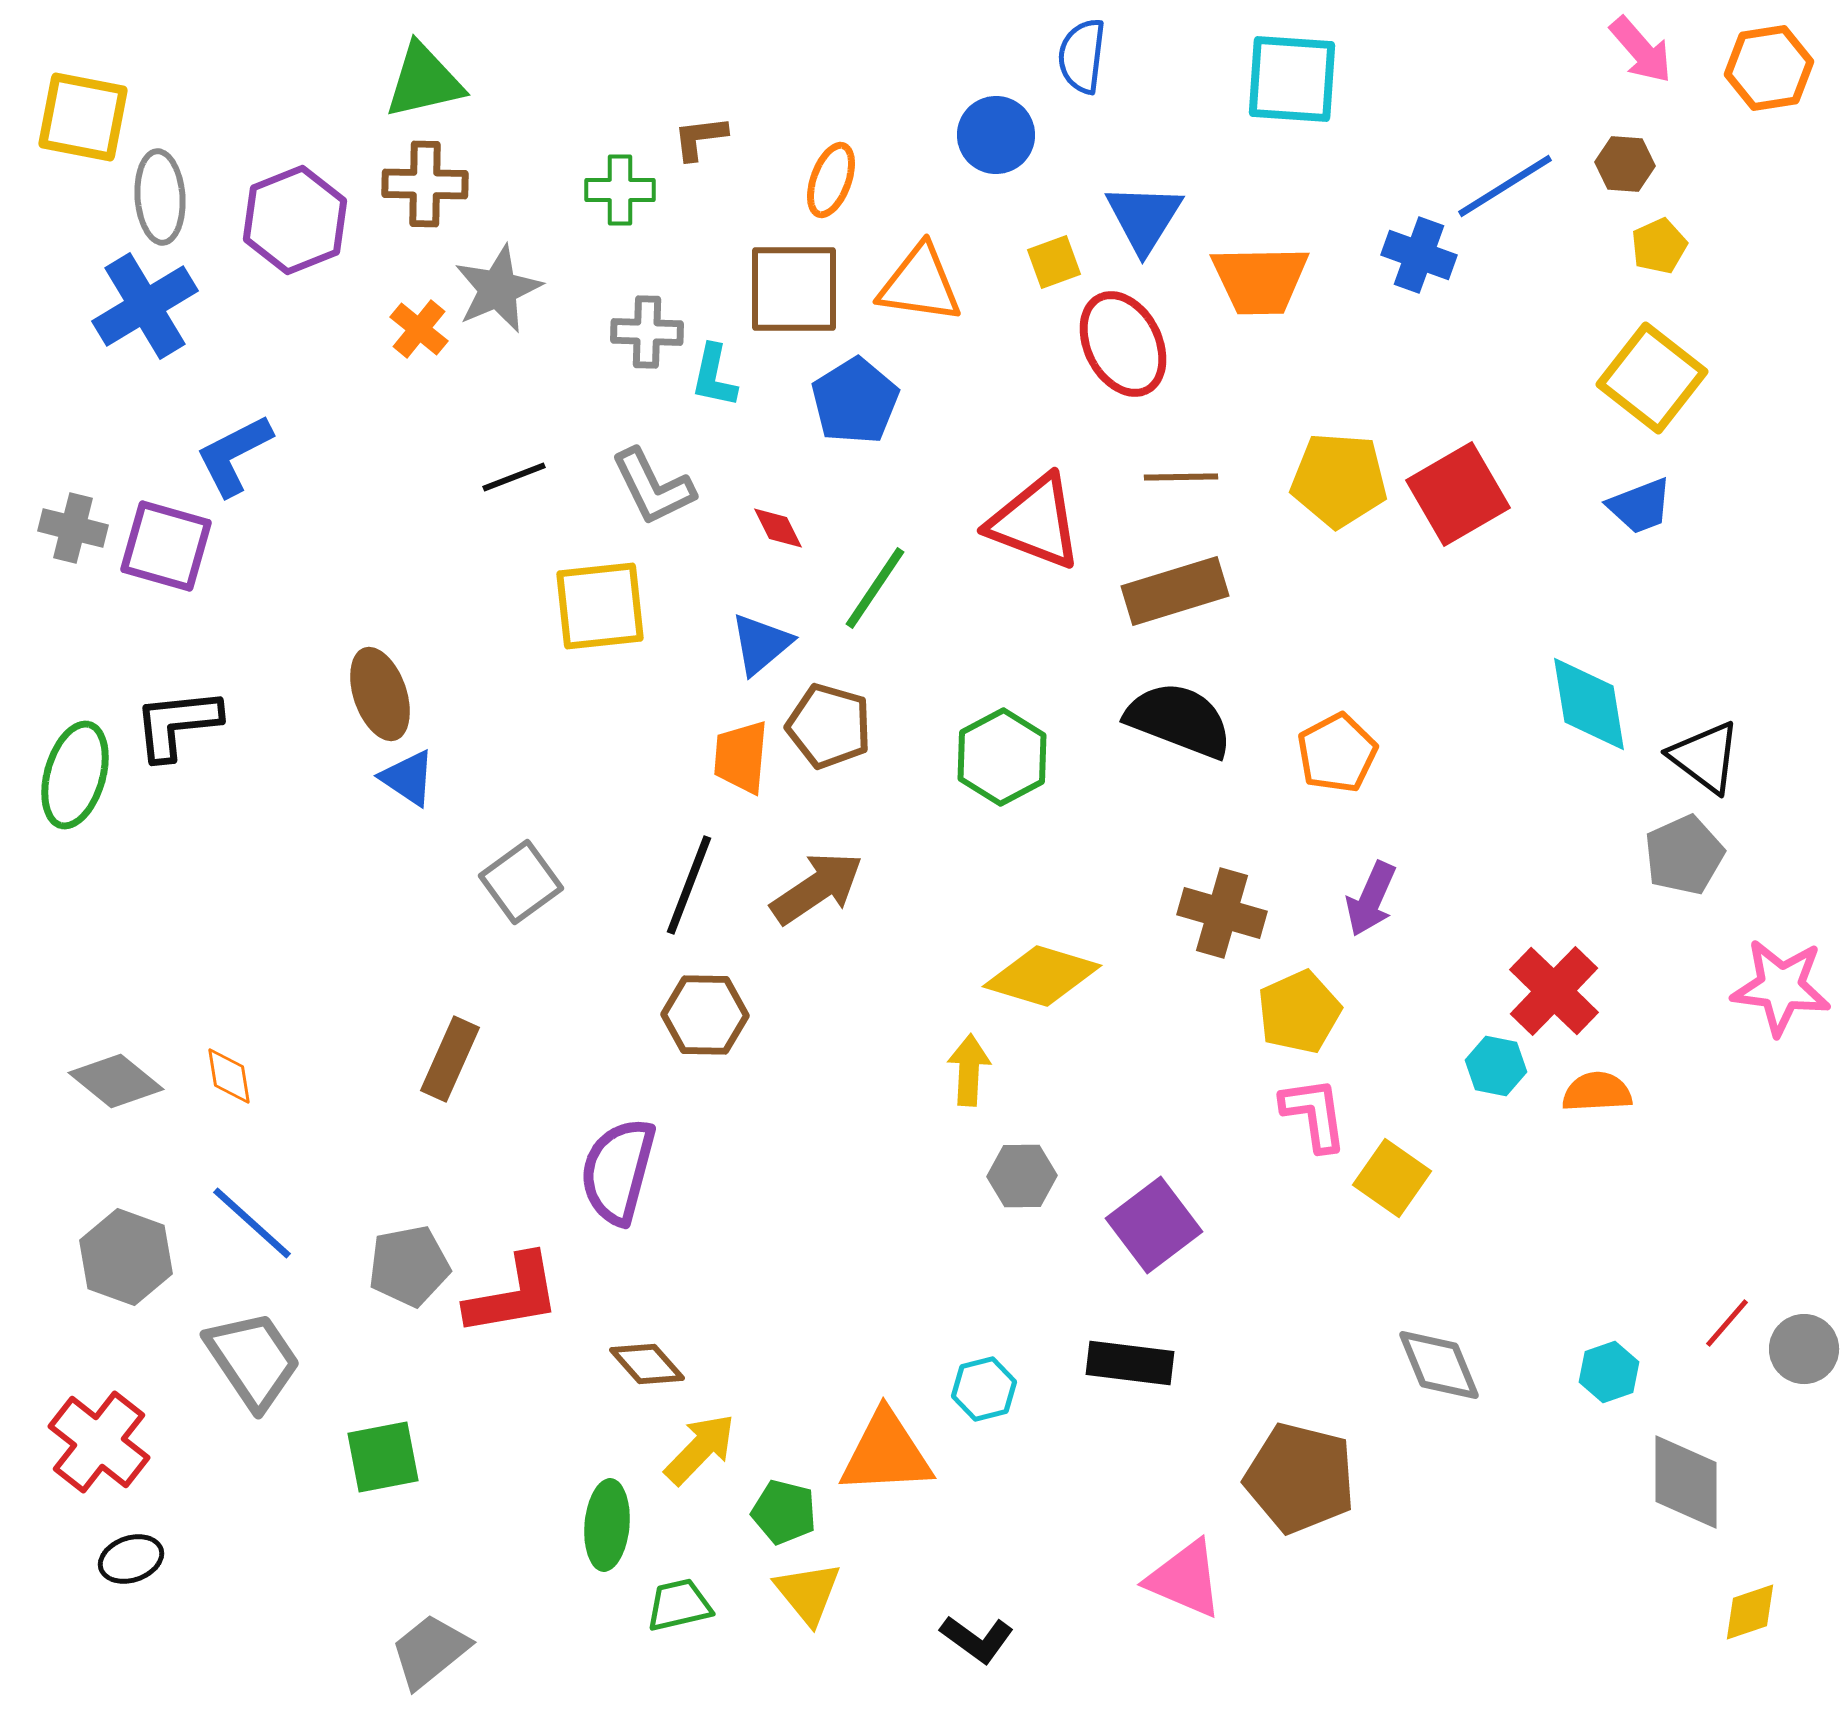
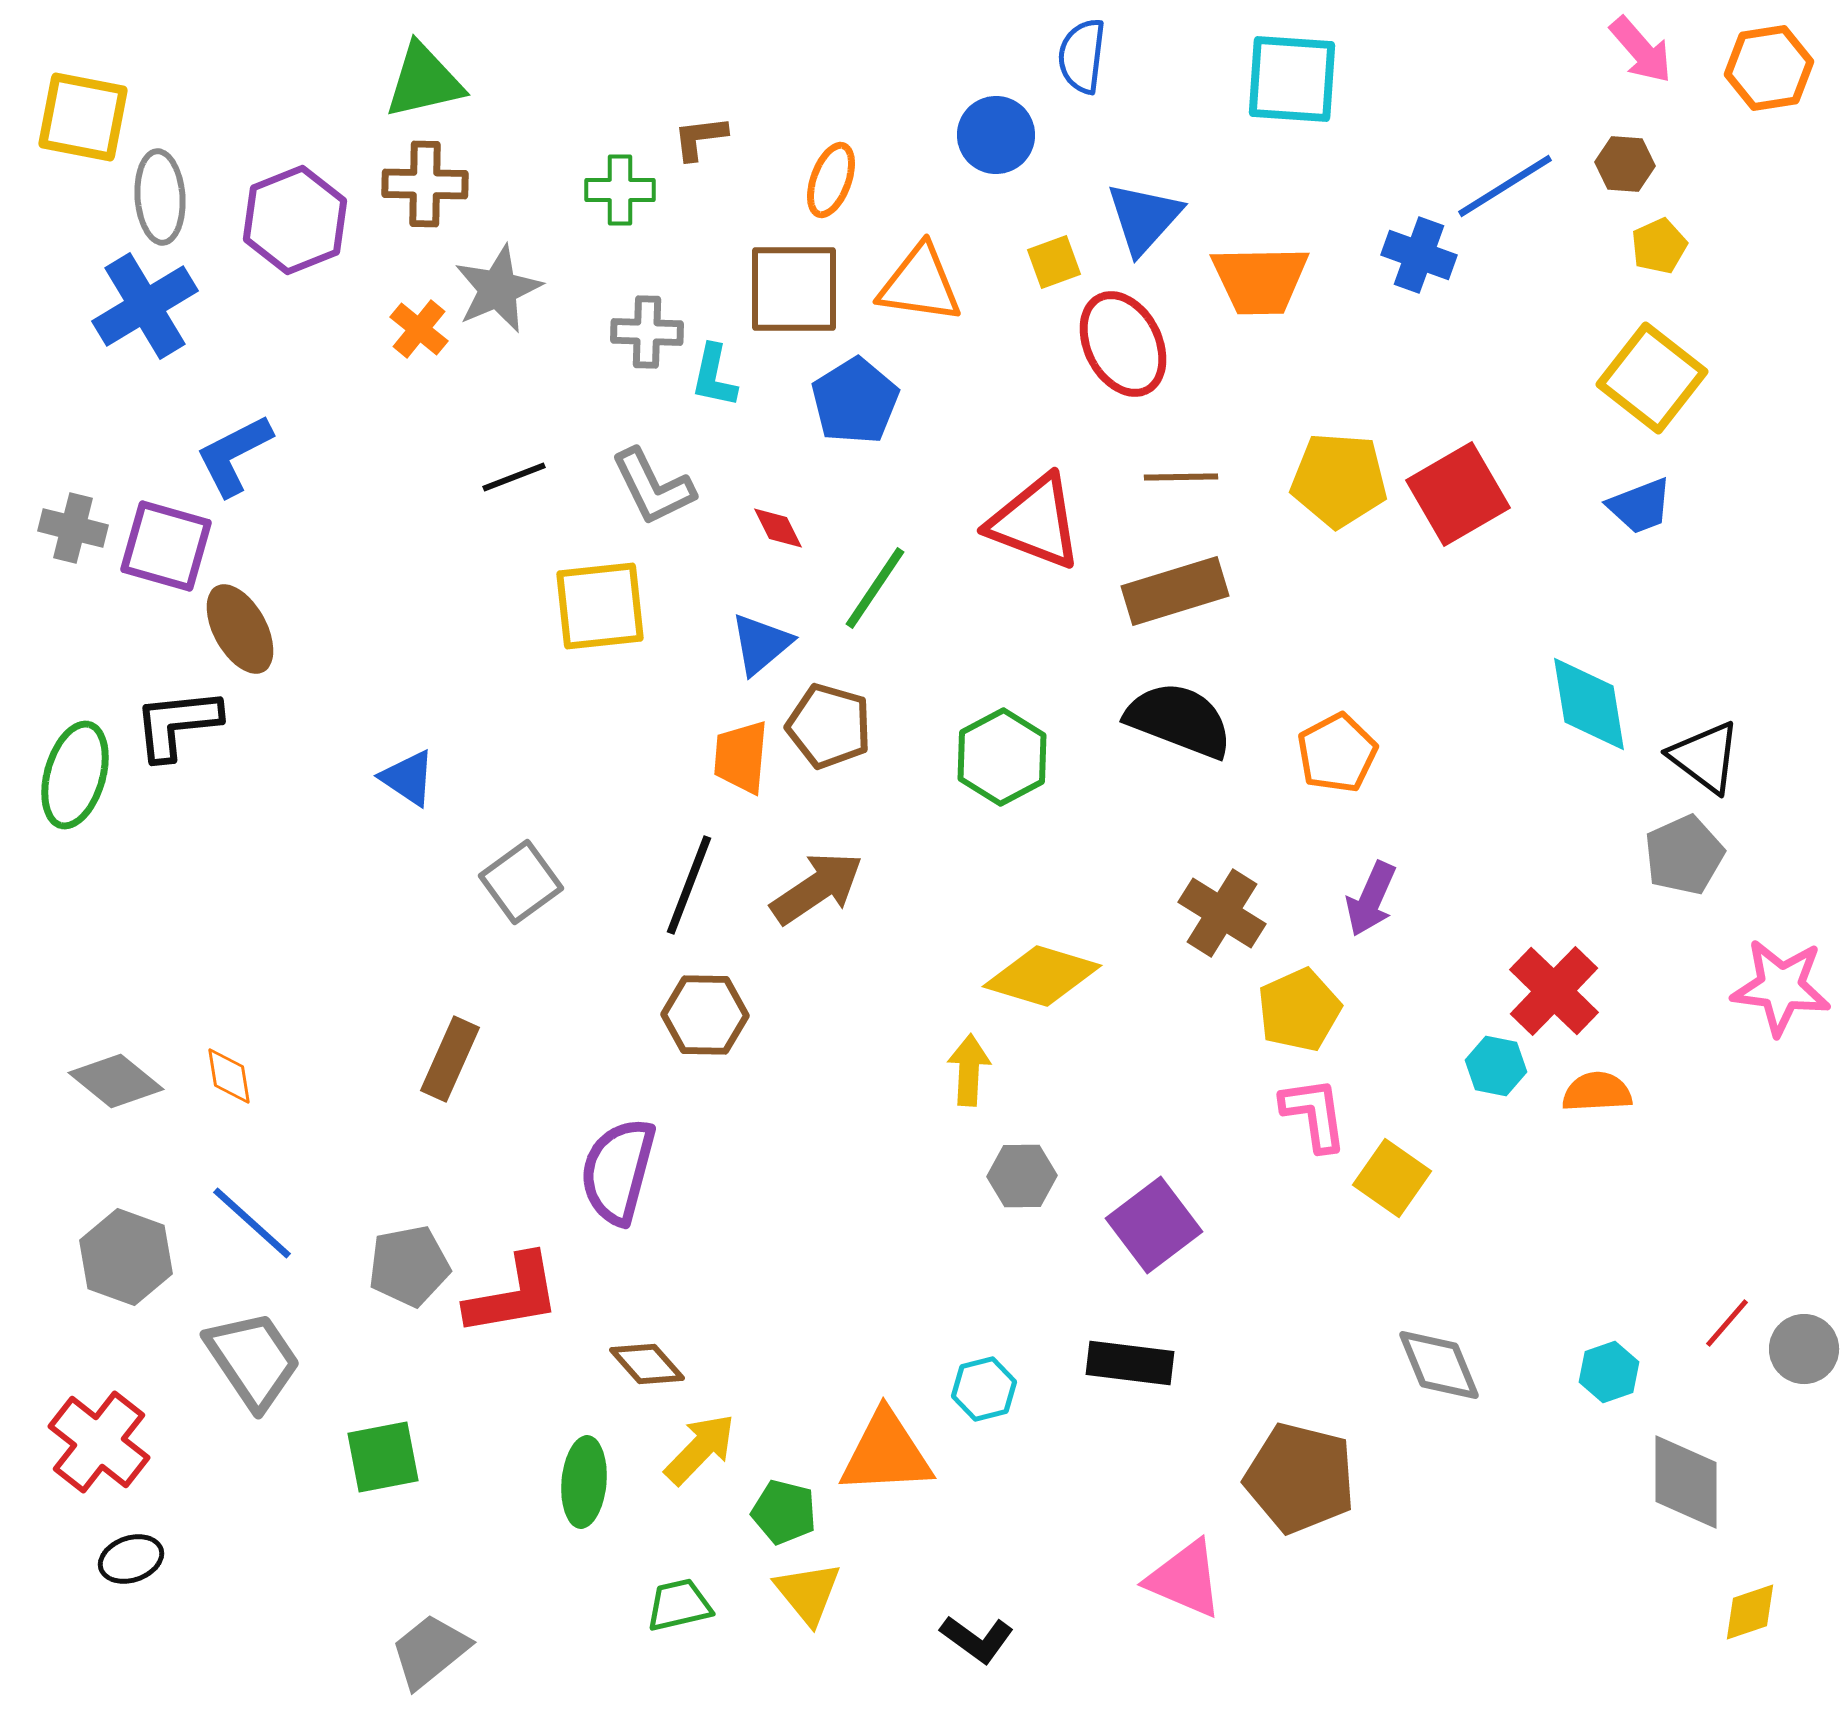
blue triangle at (1144, 218): rotated 10 degrees clockwise
brown ellipse at (380, 694): moved 140 px left, 65 px up; rotated 10 degrees counterclockwise
brown cross at (1222, 913): rotated 16 degrees clockwise
yellow pentagon at (1299, 1012): moved 2 px up
green ellipse at (607, 1525): moved 23 px left, 43 px up
